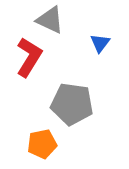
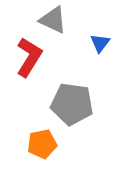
gray triangle: moved 3 px right
